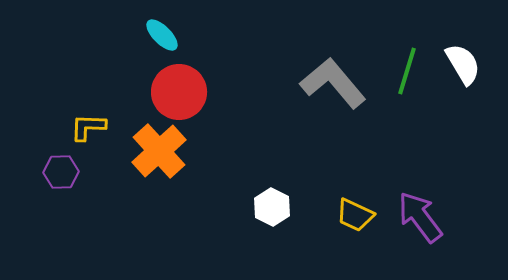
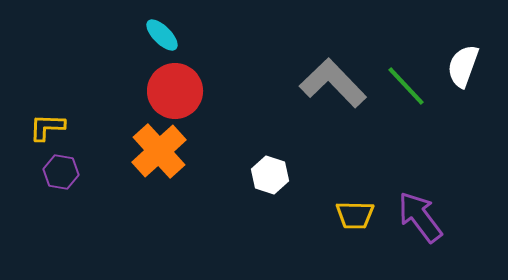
white semicircle: moved 2 px down; rotated 129 degrees counterclockwise
green line: moved 1 px left, 15 px down; rotated 60 degrees counterclockwise
gray L-shape: rotated 4 degrees counterclockwise
red circle: moved 4 px left, 1 px up
yellow L-shape: moved 41 px left
purple hexagon: rotated 12 degrees clockwise
white hexagon: moved 2 px left, 32 px up; rotated 9 degrees counterclockwise
yellow trapezoid: rotated 24 degrees counterclockwise
